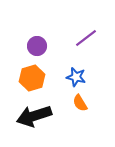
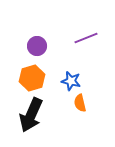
purple line: rotated 15 degrees clockwise
blue star: moved 5 px left, 4 px down
orange semicircle: rotated 18 degrees clockwise
black arrow: moved 3 px left, 1 px up; rotated 48 degrees counterclockwise
